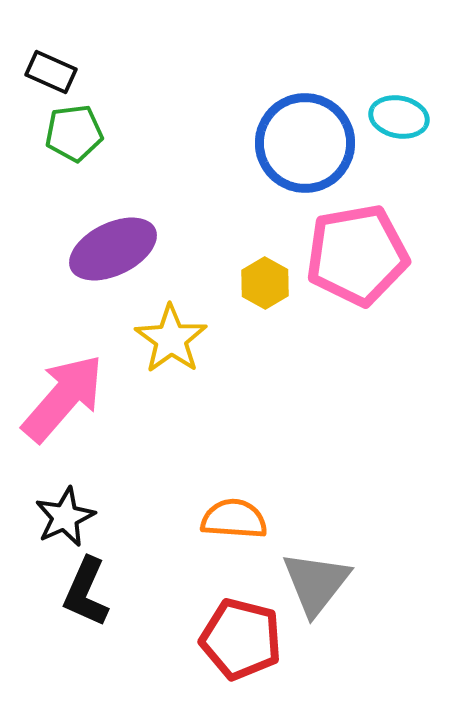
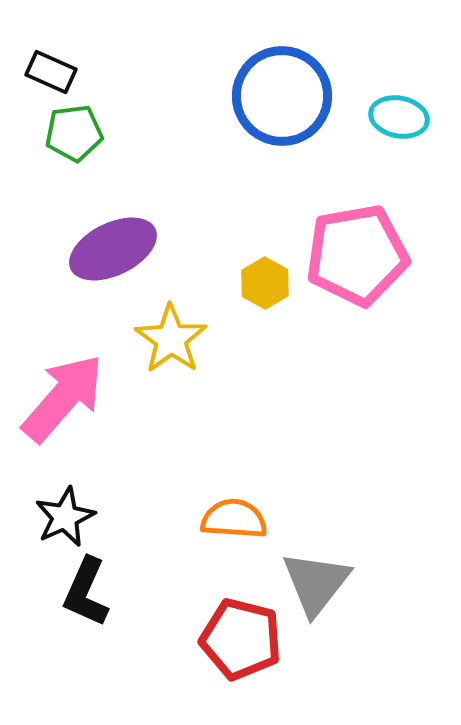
blue circle: moved 23 px left, 47 px up
